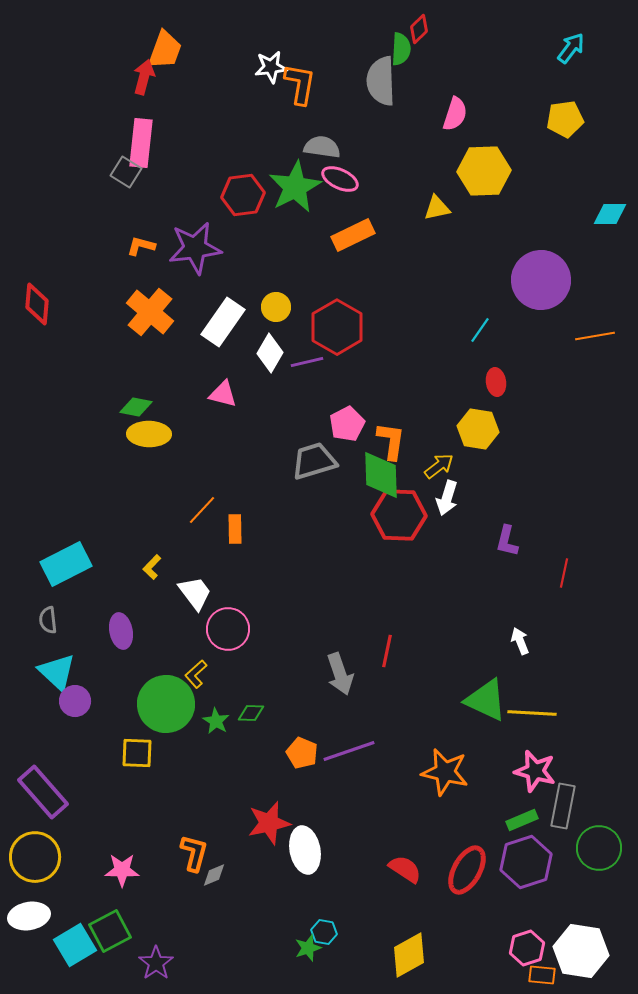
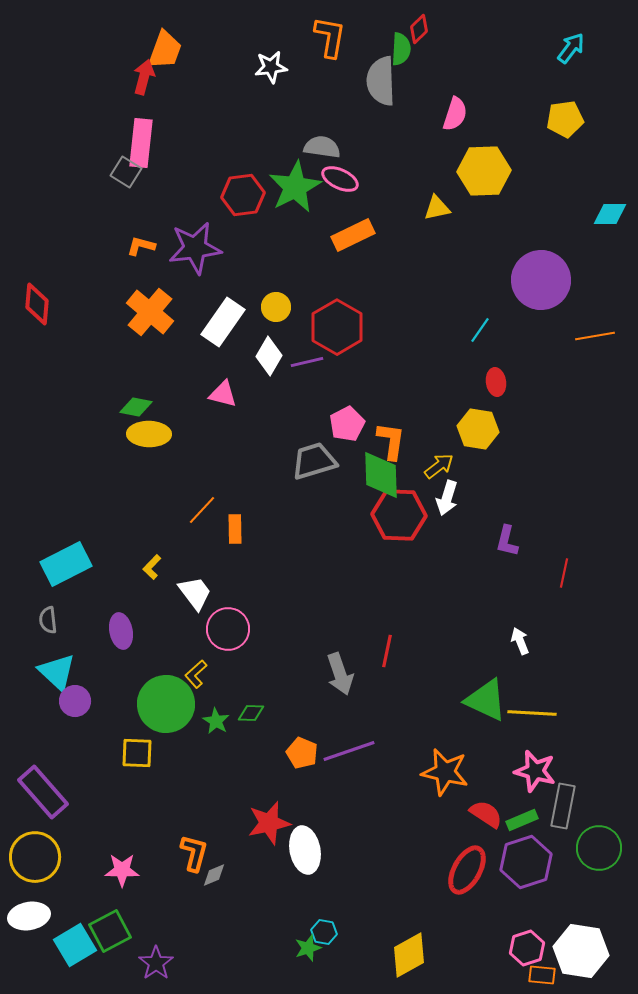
orange L-shape at (300, 84): moved 30 px right, 47 px up
white diamond at (270, 353): moved 1 px left, 3 px down
red semicircle at (405, 869): moved 81 px right, 55 px up
